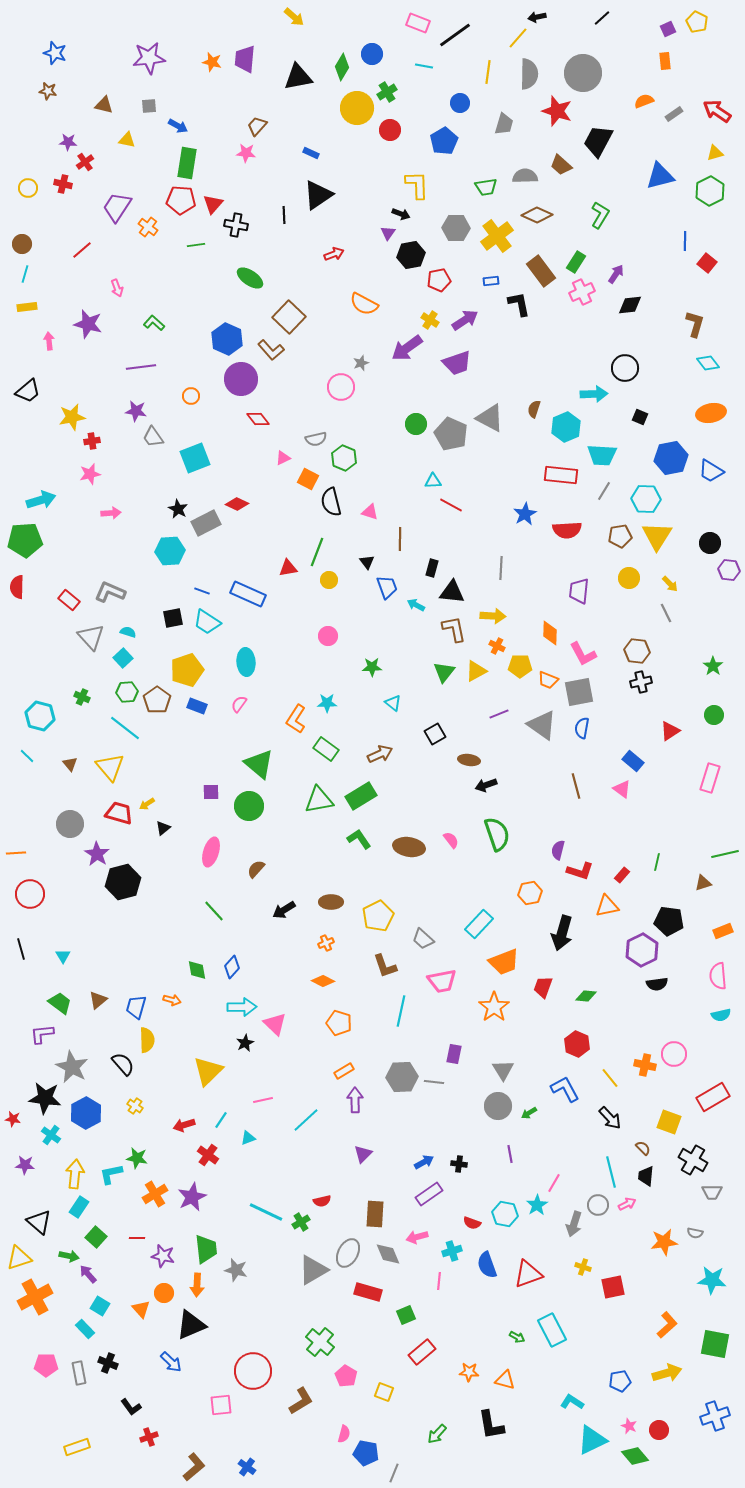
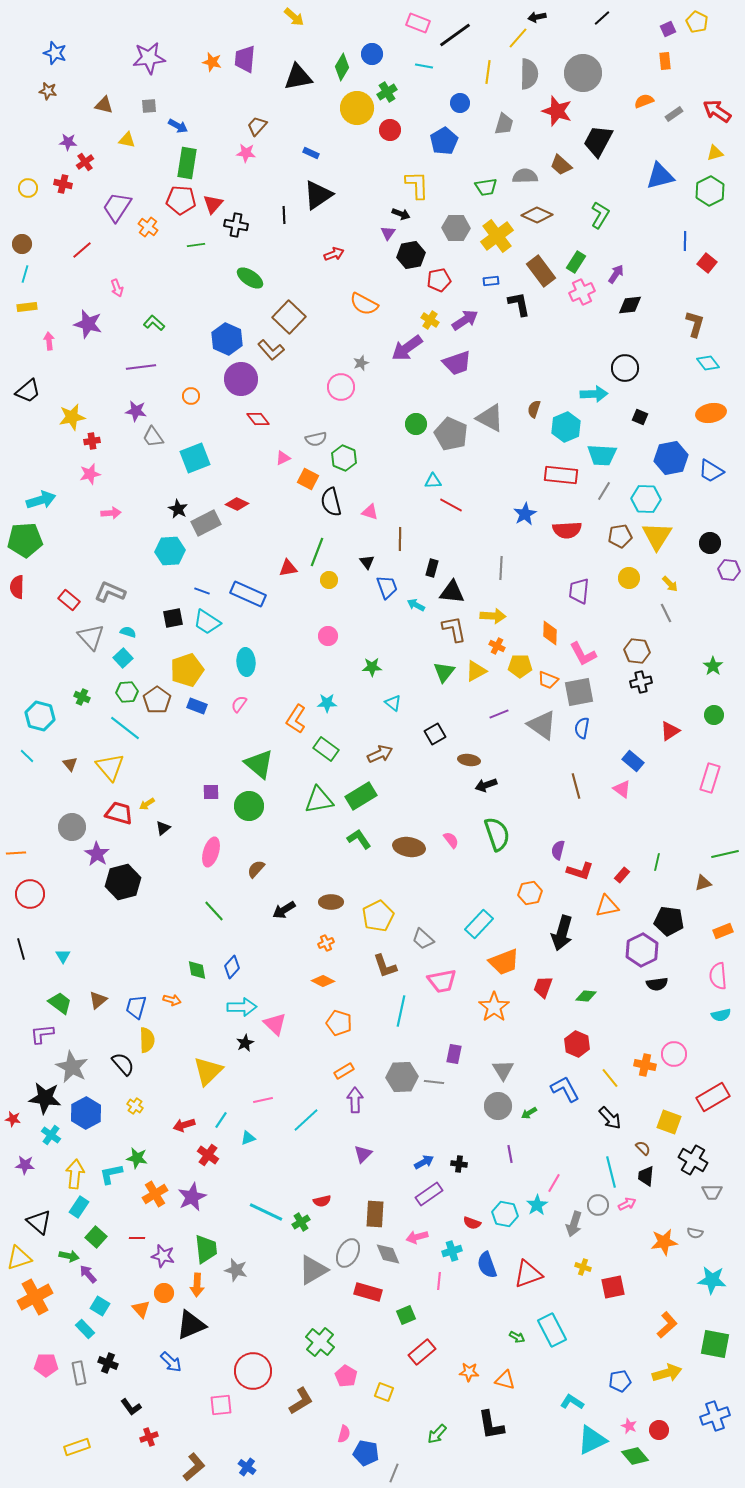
gray circle at (70, 824): moved 2 px right, 3 px down
